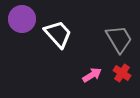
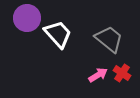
purple circle: moved 5 px right, 1 px up
gray trapezoid: moved 10 px left; rotated 20 degrees counterclockwise
pink arrow: moved 6 px right
